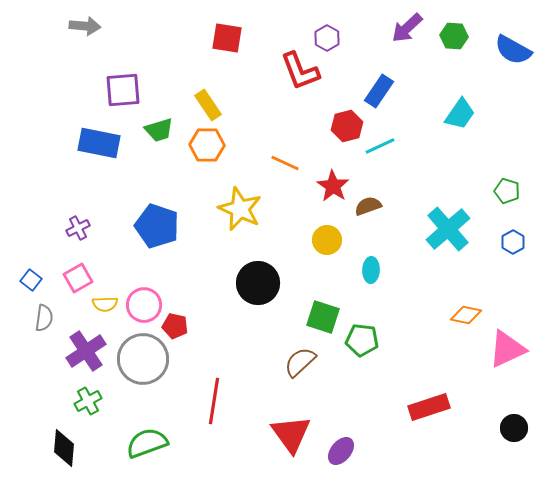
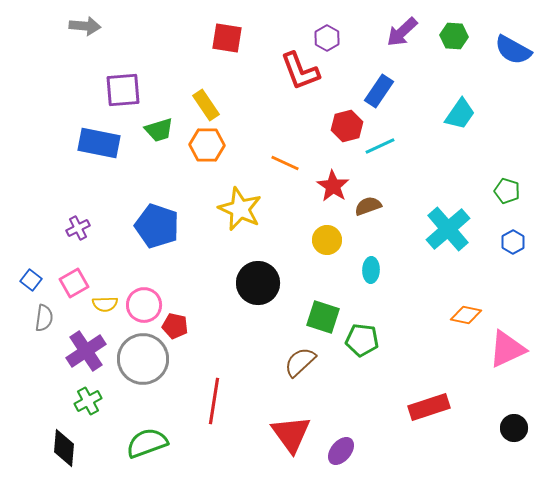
purple arrow at (407, 28): moved 5 px left, 4 px down
yellow rectangle at (208, 105): moved 2 px left
pink square at (78, 278): moved 4 px left, 5 px down
